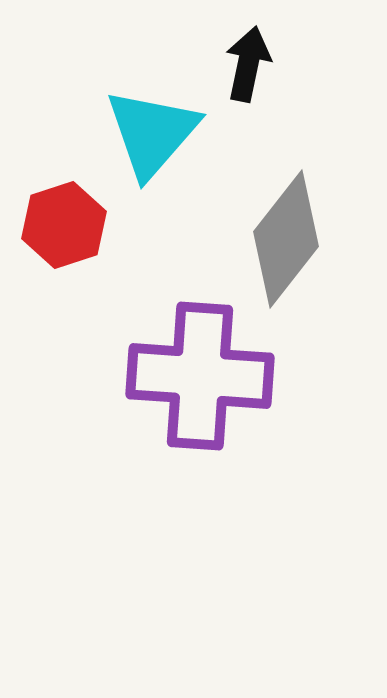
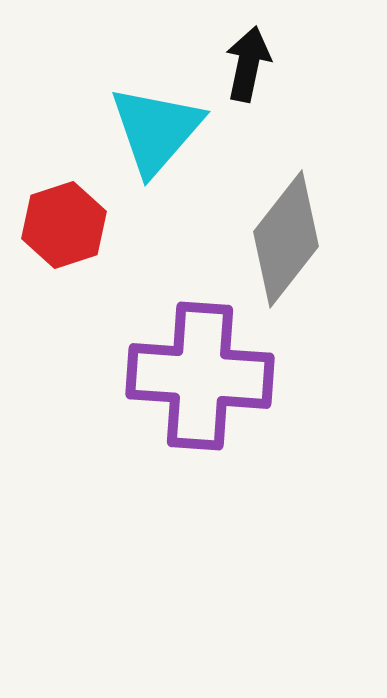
cyan triangle: moved 4 px right, 3 px up
